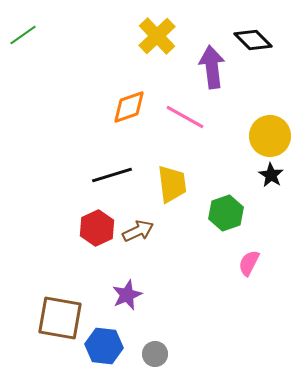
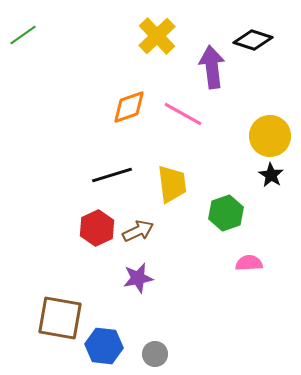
black diamond: rotated 27 degrees counterclockwise
pink line: moved 2 px left, 3 px up
pink semicircle: rotated 60 degrees clockwise
purple star: moved 11 px right, 17 px up; rotated 12 degrees clockwise
